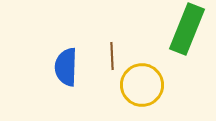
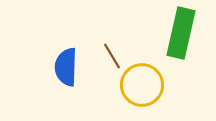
green rectangle: moved 6 px left, 4 px down; rotated 9 degrees counterclockwise
brown line: rotated 28 degrees counterclockwise
